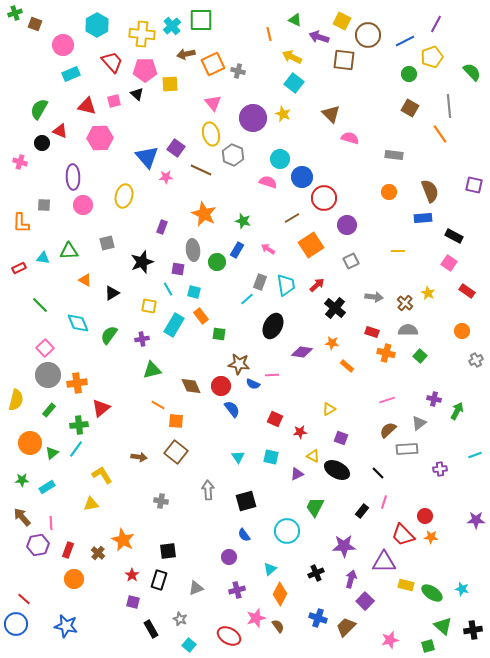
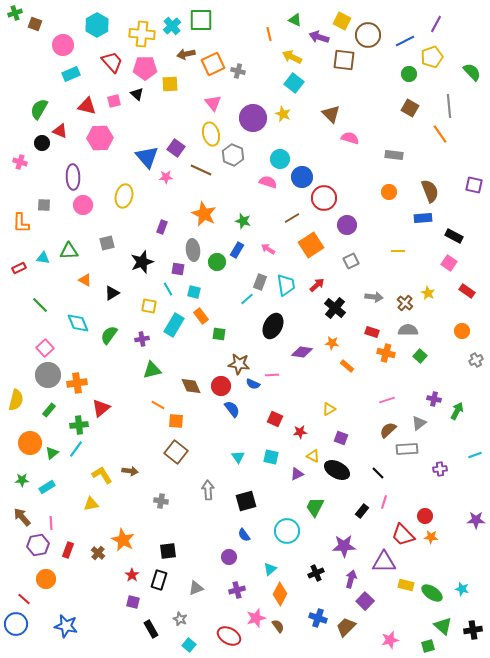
pink pentagon at (145, 70): moved 2 px up
brown arrow at (139, 457): moved 9 px left, 14 px down
orange circle at (74, 579): moved 28 px left
